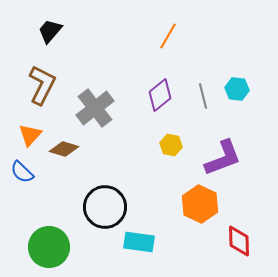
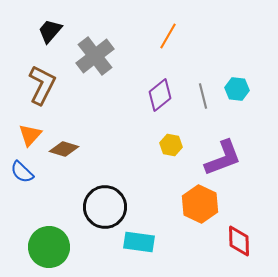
gray cross: moved 52 px up
